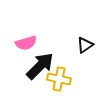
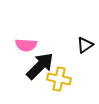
pink semicircle: moved 2 px down; rotated 20 degrees clockwise
